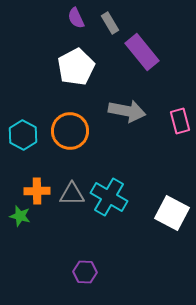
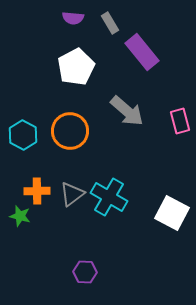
purple semicircle: moved 3 px left; rotated 60 degrees counterclockwise
gray arrow: rotated 30 degrees clockwise
gray triangle: rotated 36 degrees counterclockwise
